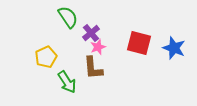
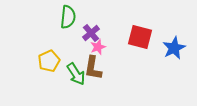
green semicircle: rotated 40 degrees clockwise
red square: moved 1 px right, 6 px up
blue star: rotated 25 degrees clockwise
yellow pentagon: moved 3 px right, 4 px down
brown L-shape: rotated 15 degrees clockwise
green arrow: moved 9 px right, 8 px up
